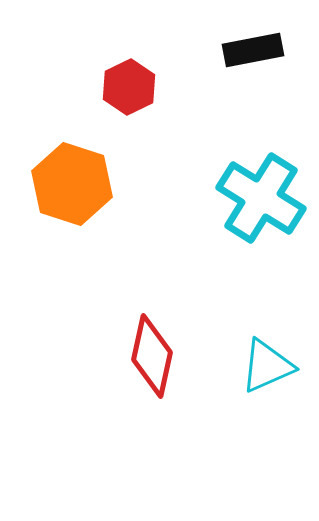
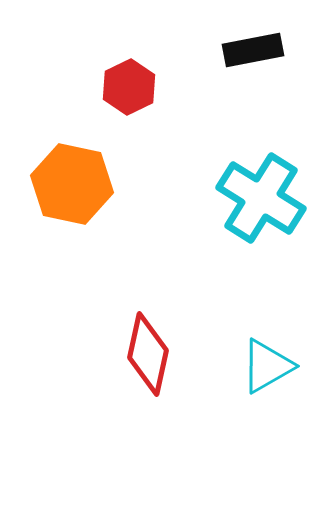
orange hexagon: rotated 6 degrees counterclockwise
red diamond: moved 4 px left, 2 px up
cyan triangle: rotated 6 degrees counterclockwise
